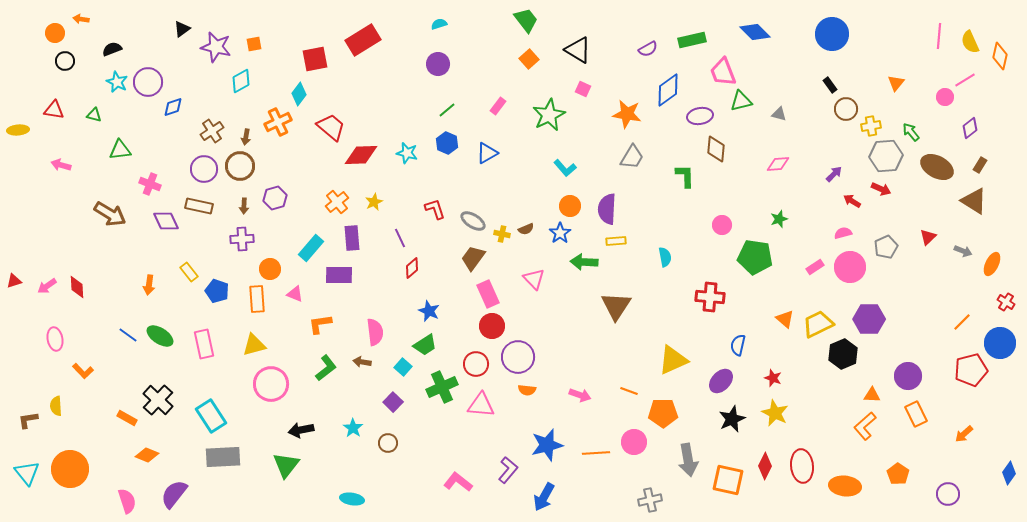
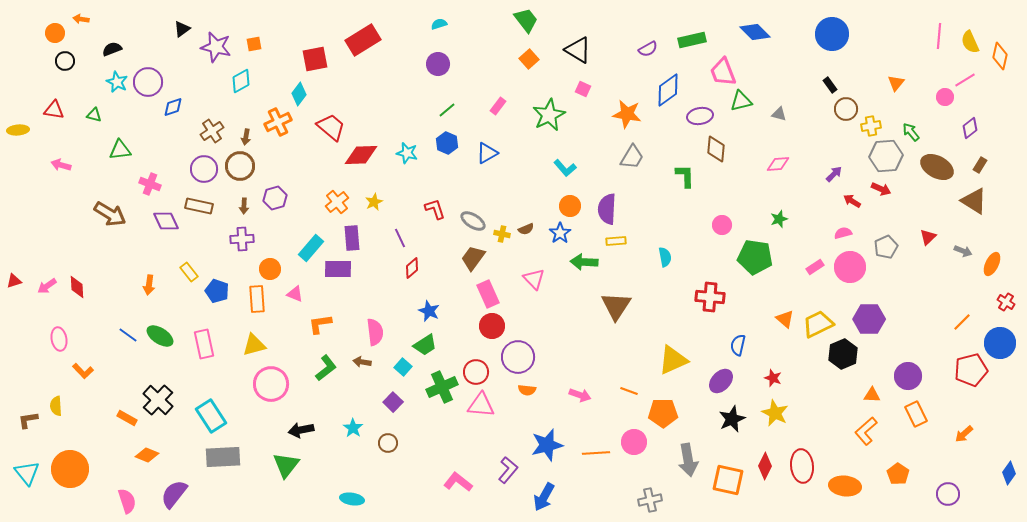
purple rectangle at (339, 275): moved 1 px left, 6 px up
pink ellipse at (55, 339): moved 4 px right
red circle at (476, 364): moved 8 px down
orange L-shape at (865, 426): moved 1 px right, 5 px down
